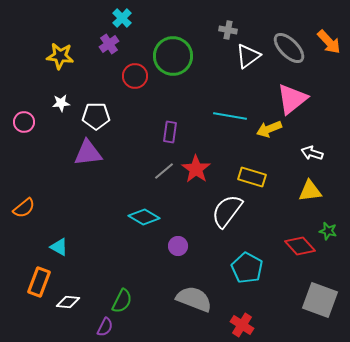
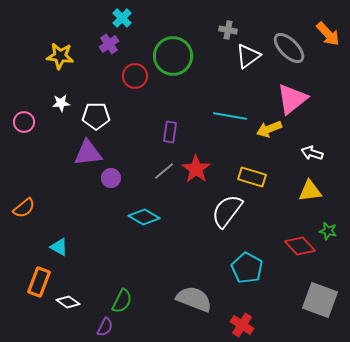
orange arrow: moved 1 px left, 8 px up
purple circle: moved 67 px left, 68 px up
white diamond: rotated 30 degrees clockwise
